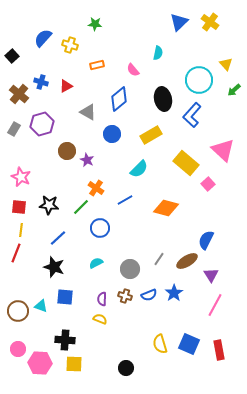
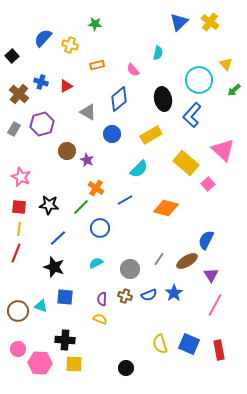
yellow line at (21, 230): moved 2 px left, 1 px up
